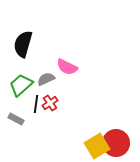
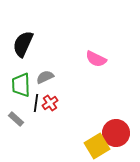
black semicircle: rotated 8 degrees clockwise
pink semicircle: moved 29 px right, 8 px up
gray semicircle: moved 1 px left, 2 px up
green trapezoid: rotated 50 degrees counterclockwise
black line: moved 1 px up
gray rectangle: rotated 14 degrees clockwise
red circle: moved 10 px up
